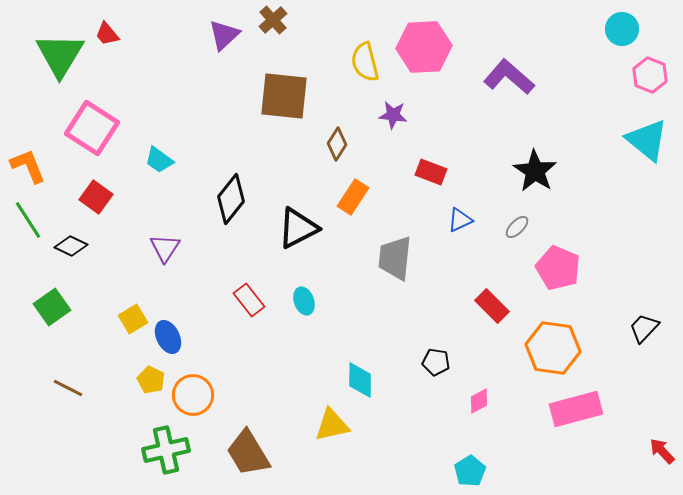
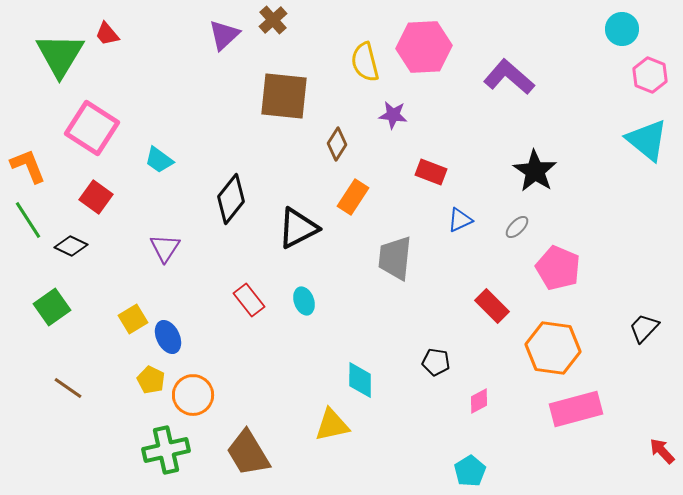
brown line at (68, 388): rotated 8 degrees clockwise
